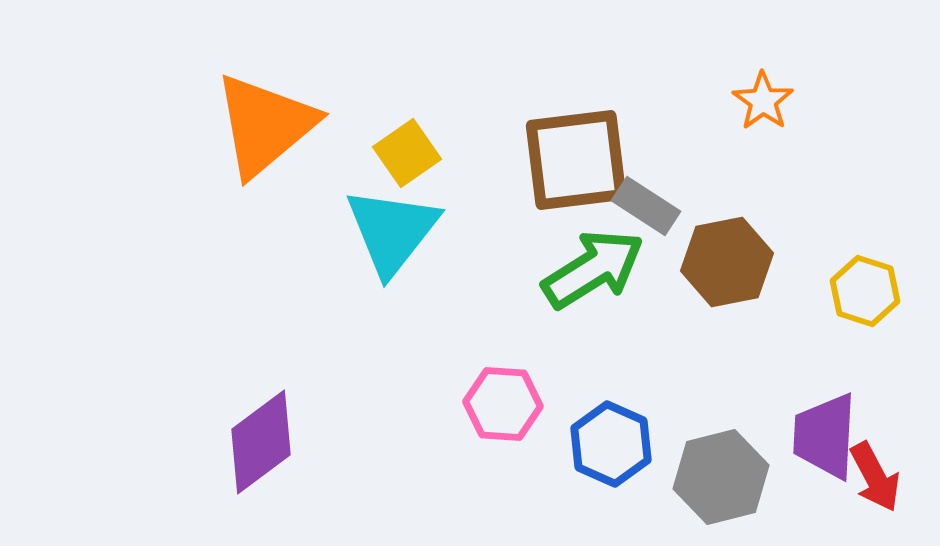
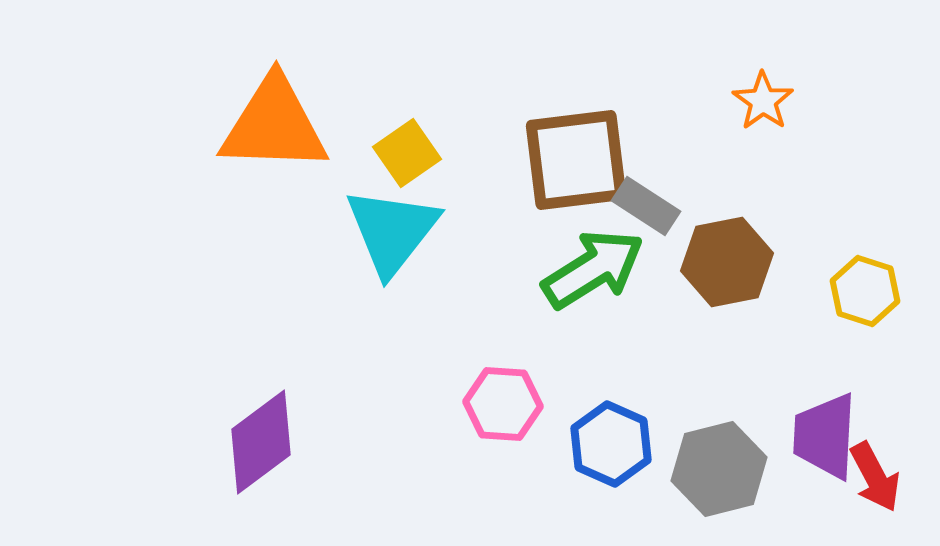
orange triangle: moved 9 px right; rotated 42 degrees clockwise
gray hexagon: moved 2 px left, 8 px up
